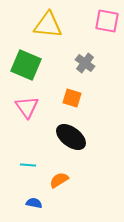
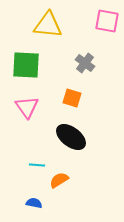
green square: rotated 20 degrees counterclockwise
cyan line: moved 9 px right
